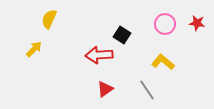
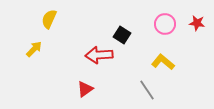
red triangle: moved 20 px left
